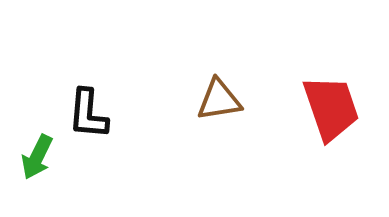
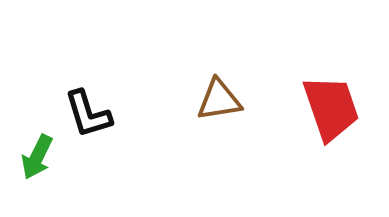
black L-shape: rotated 22 degrees counterclockwise
